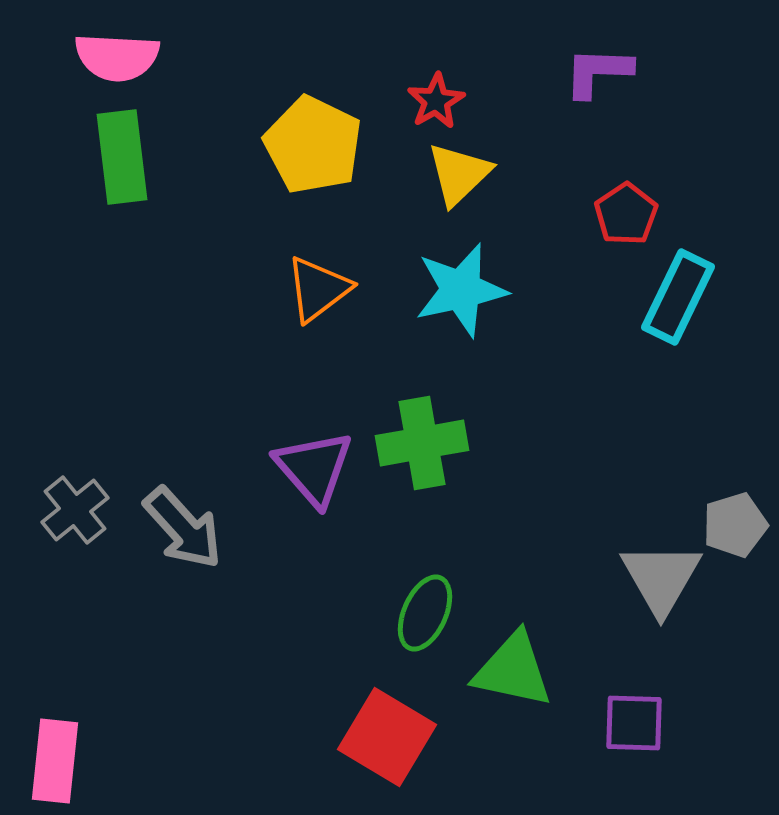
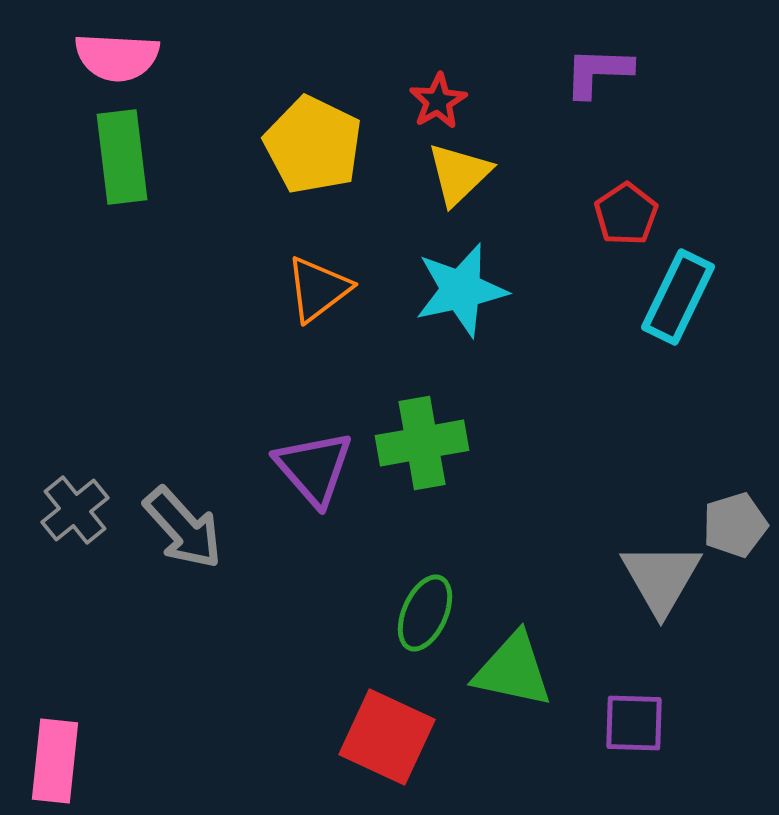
red star: moved 2 px right
red square: rotated 6 degrees counterclockwise
